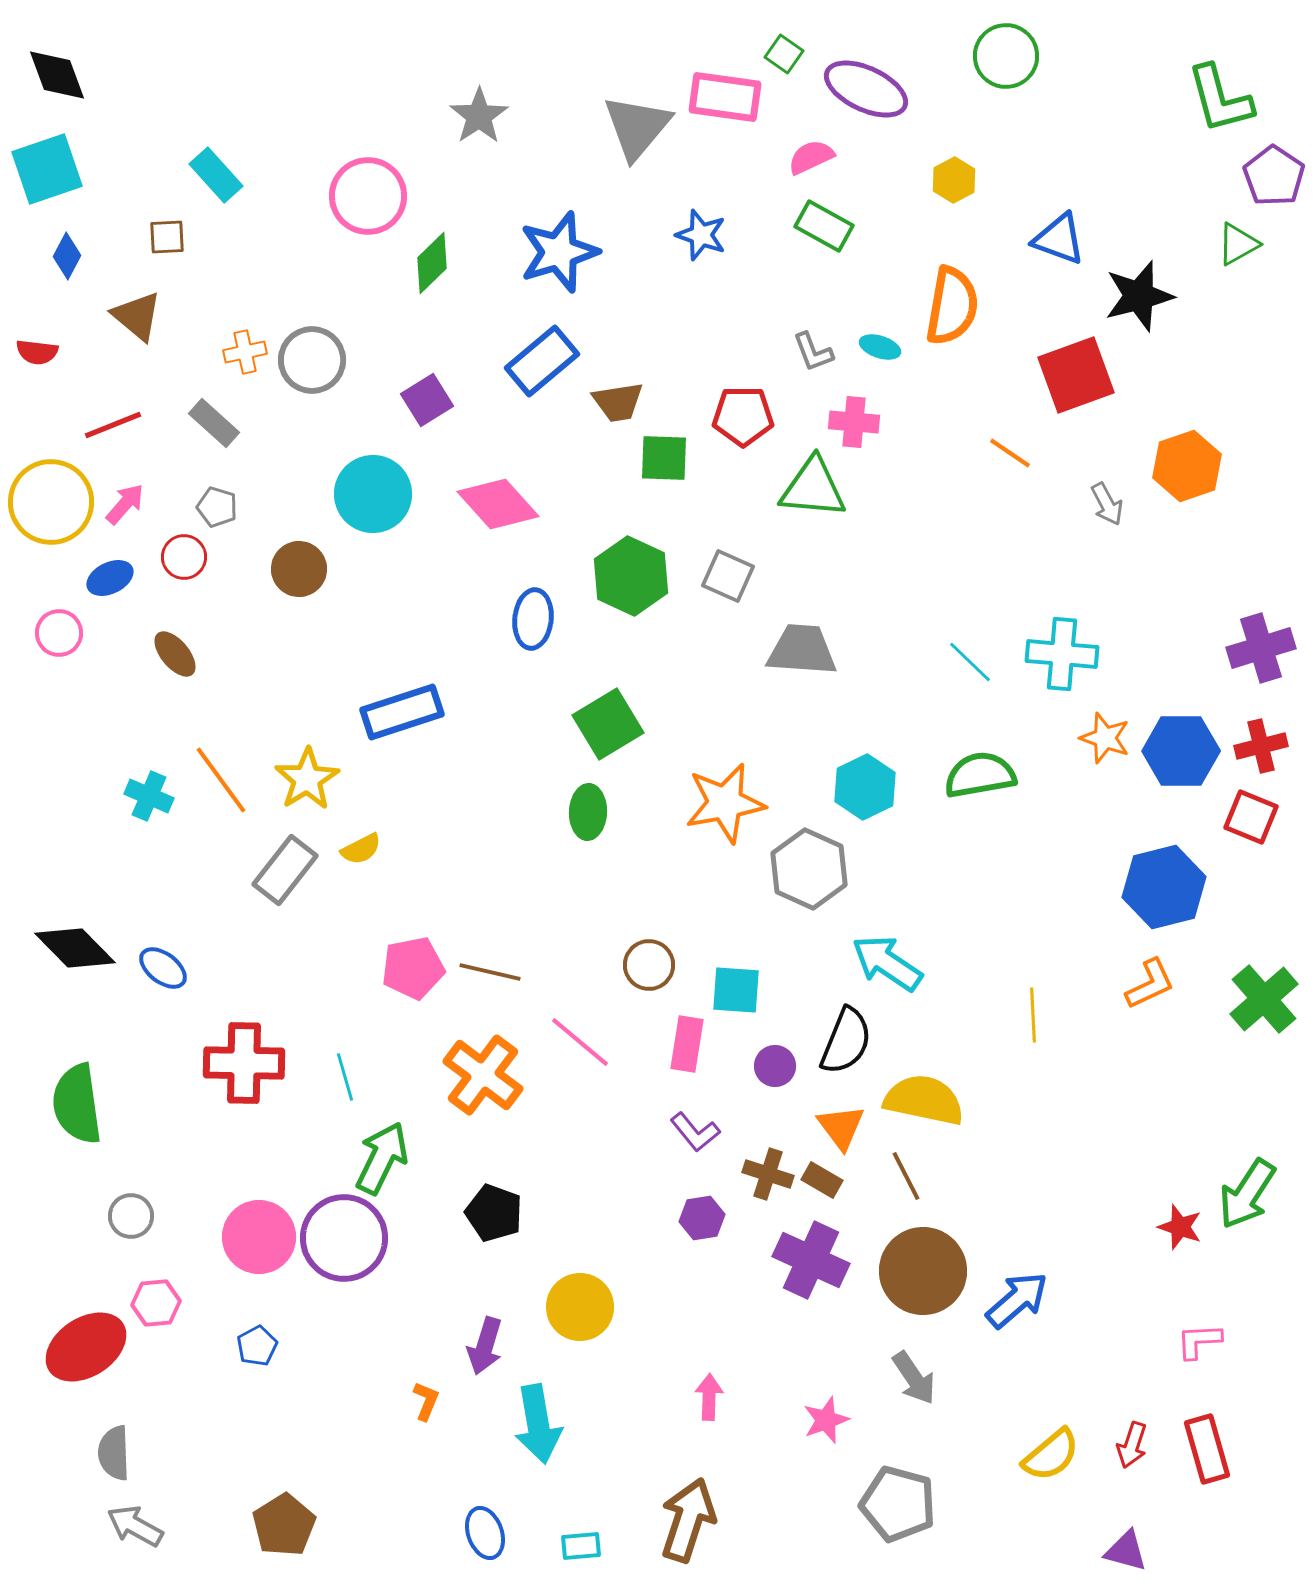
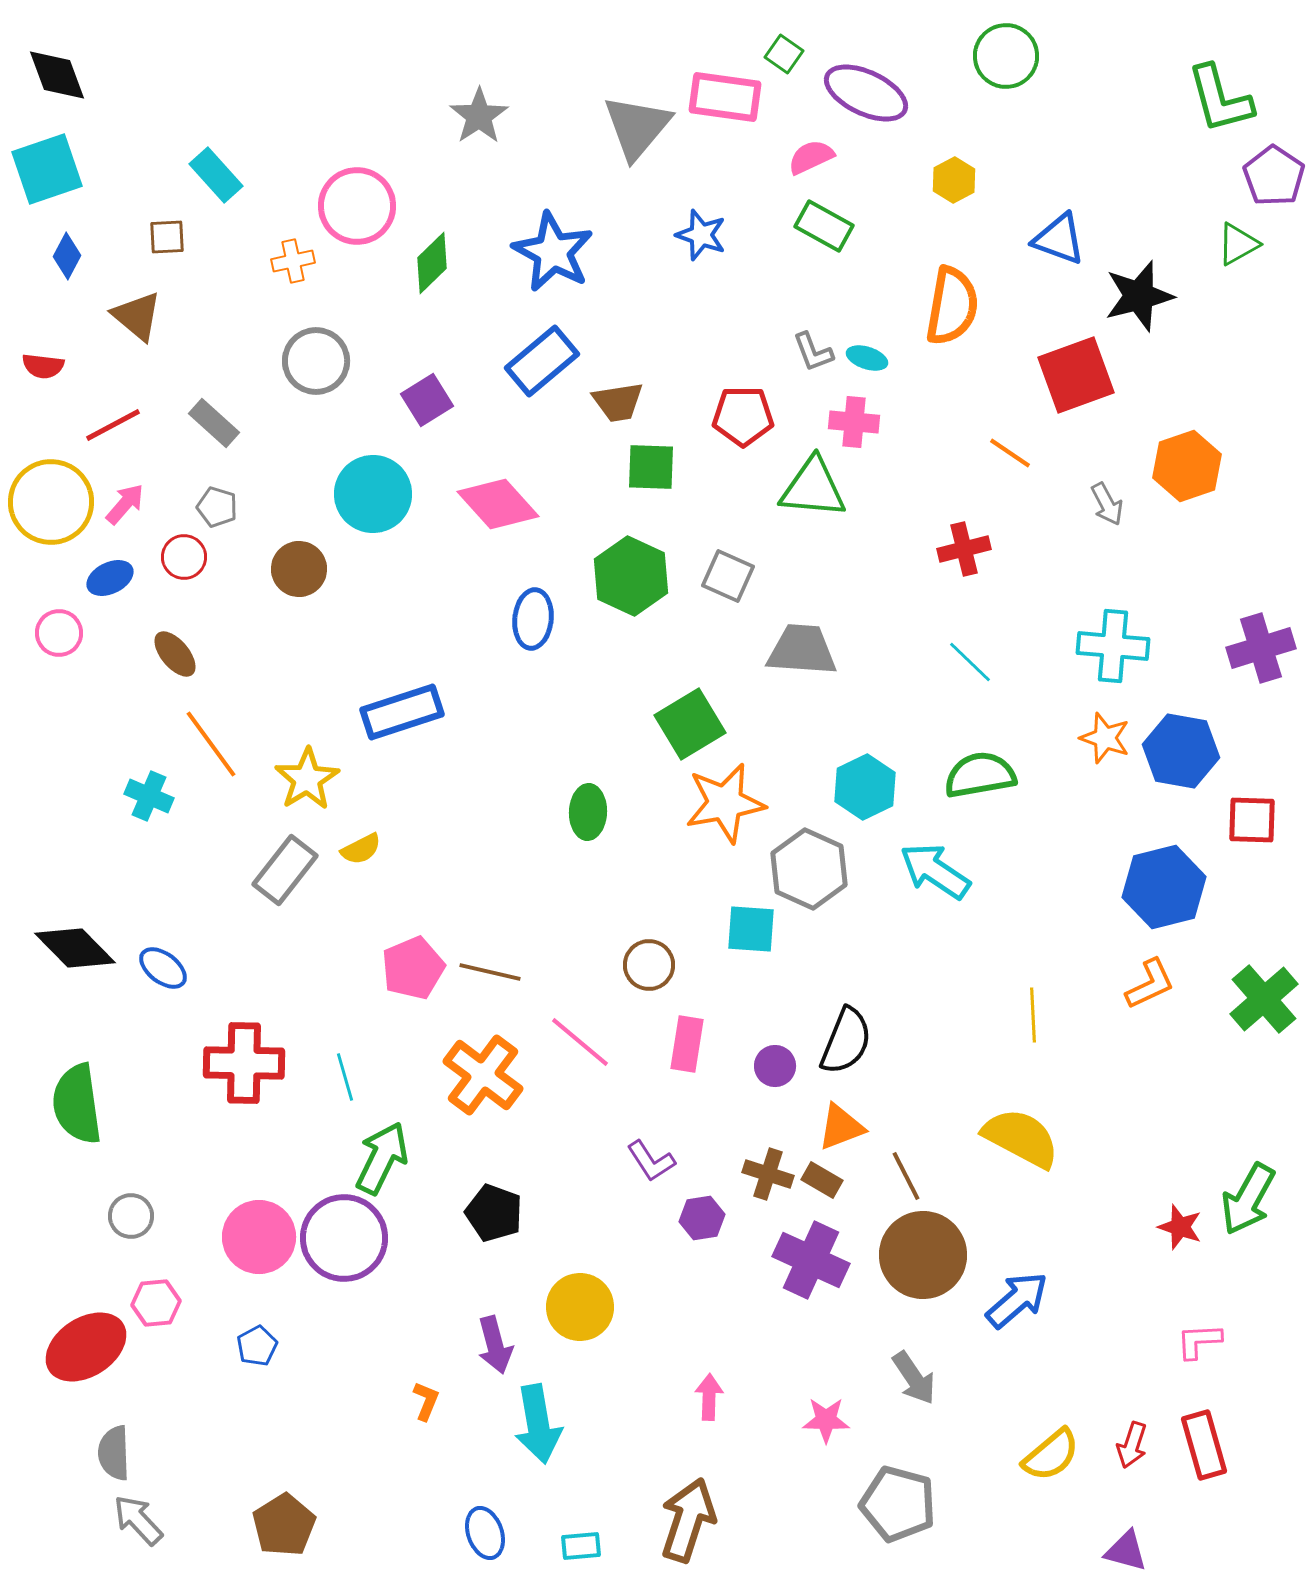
purple ellipse at (866, 89): moved 4 px down
pink circle at (368, 196): moved 11 px left, 10 px down
blue star at (559, 252): moved 6 px left; rotated 26 degrees counterclockwise
cyan ellipse at (880, 347): moved 13 px left, 11 px down
red semicircle at (37, 352): moved 6 px right, 14 px down
orange cross at (245, 352): moved 48 px right, 91 px up
gray circle at (312, 360): moved 4 px right, 1 px down
red line at (113, 425): rotated 6 degrees counterclockwise
green square at (664, 458): moved 13 px left, 9 px down
cyan cross at (1062, 654): moved 51 px right, 8 px up
green square at (608, 724): moved 82 px right
red cross at (1261, 746): moved 297 px left, 197 px up
blue hexagon at (1181, 751): rotated 10 degrees clockwise
orange line at (221, 780): moved 10 px left, 36 px up
red square at (1251, 817): moved 1 px right, 3 px down; rotated 20 degrees counterclockwise
cyan arrow at (887, 963): moved 48 px right, 92 px up
pink pentagon at (413, 968): rotated 12 degrees counterclockwise
cyan square at (736, 990): moved 15 px right, 61 px up
yellow semicircle at (924, 1100): moved 97 px right, 38 px down; rotated 16 degrees clockwise
orange triangle at (841, 1127): rotated 46 degrees clockwise
purple L-shape at (695, 1132): moved 44 px left, 29 px down; rotated 6 degrees clockwise
green arrow at (1247, 1194): moved 1 px right, 5 px down; rotated 4 degrees counterclockwise
brown circle at (923, 1271): moved 16 px up
purple arrow at (485, 1346): moved 10 px right, 1 px up; rotated 32 degrees counterclockwise
pink star at (826, 1420): rotated 21 degrees clockwise
red rectangle at (1207, 1449): moved 3 px left, 4 px up
gray arrow at (135, 1526): moved 3 px right, 6 px up; rotated 18 degrees clockwise
